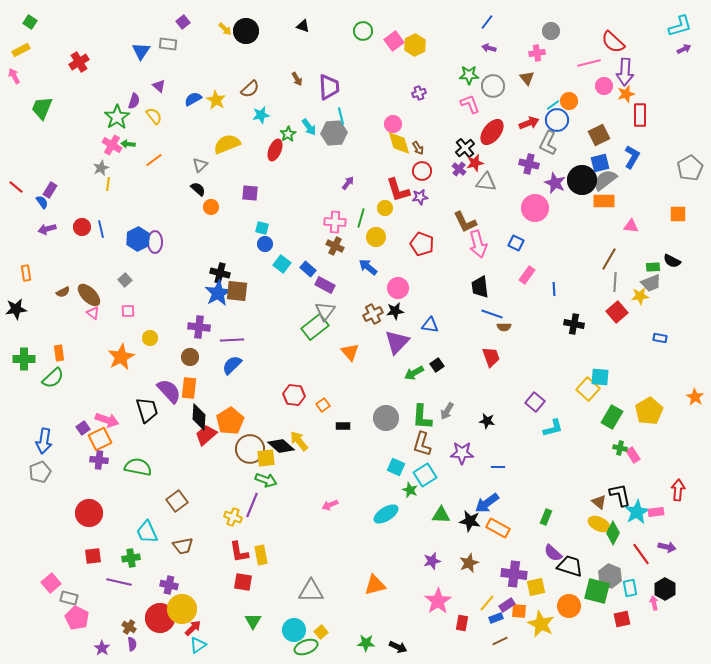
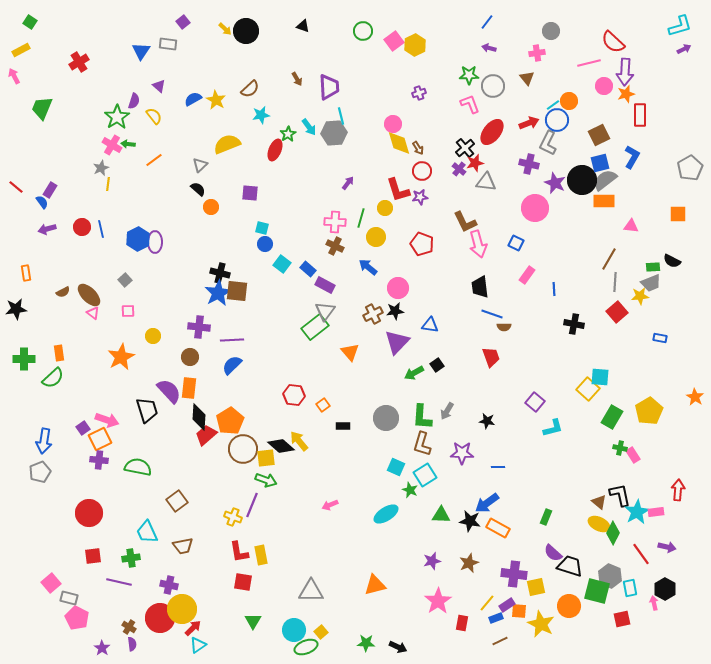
yellow circle at (150, 338): moved 3 px right, 2 px up
brown circle at (250, 449): moved 7 px left
